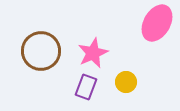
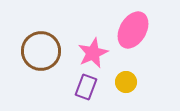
pink ellipse: moved 24 px left, 7 px down
